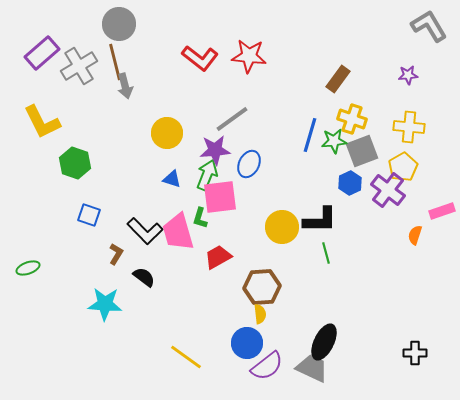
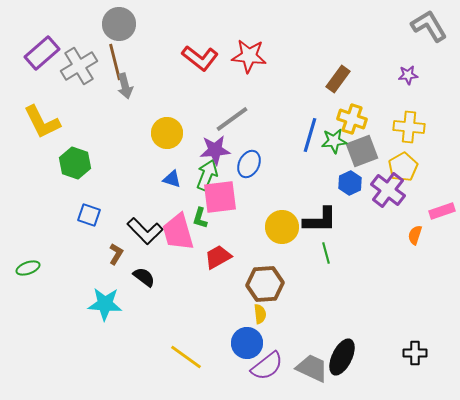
brown hexagon at (262, 287): moved 3 px right, 3 px up
black ellipse at (324, 342): moved 18 px right, 15 px down
